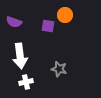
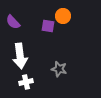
orange circle: moved 2 px left, 1 px down
purple semicircle: moved 1 px left; rotated 28 degrees clockwise
